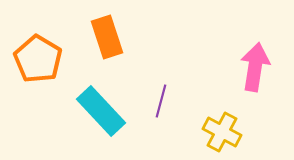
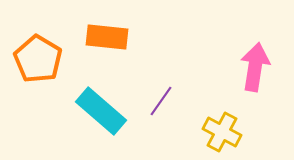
orange rectangle: rotated 66 degrees counterclockwise
purple line: rotated 20 degrees clockwise
cyan rectangle: rotated 6 degrees counterclockwise
